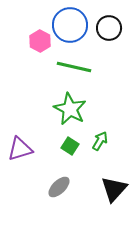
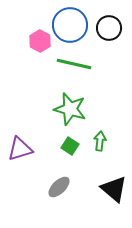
green line: moved 3 px up
green star: rotated 12 degrees counterclockwise
green arrow: rotated 24 degrees counterclockwise
black triangle: rotated 32 degrees counterclockwise
